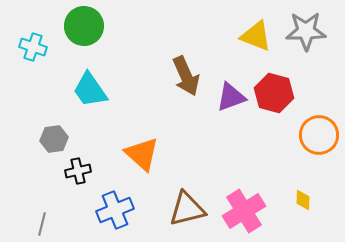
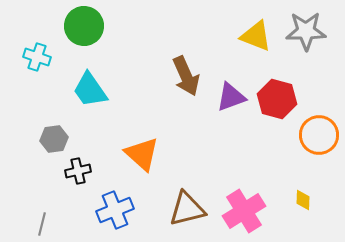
cyan cross: moved 4 px right, 10 px down
red hexagon: moved 3 px right, 6 px down
